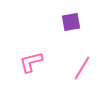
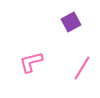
purple square: rotated 18 degrees counterclockwise
